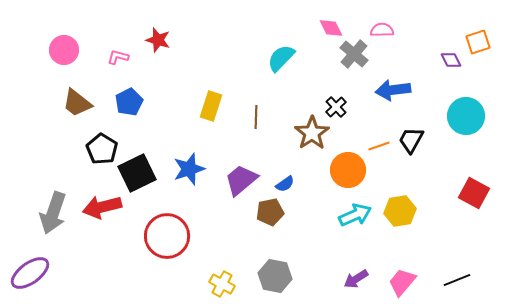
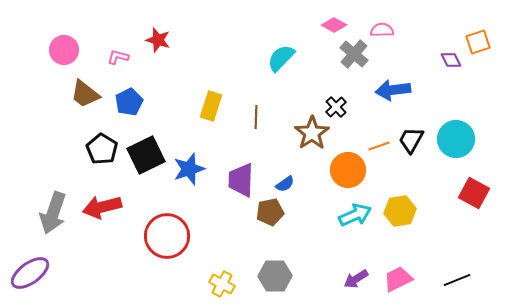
pink diamond: moved 3 px right, 3 px up; rotated 35 degrees counterclockwise
brown trapezoid: moved 8 px right, 9 px up
cyan circle: moved 10 px left, 23 px down
black square: moved 9 px right, 18 px up
purple trapezoid: rotated 48 degrees counterclockwise
gray hexagon: rotated 12 degrees counterclockwise
pink trapezoid: moved 4 px left, 3 px up; rotated 24 degrees clockwise
